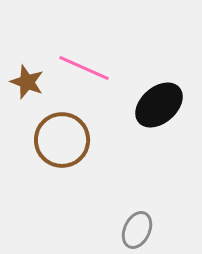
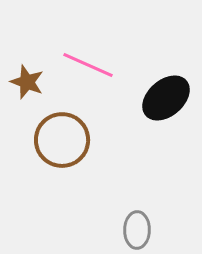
pink line: moved 4 px right, 3 px up
black ellipse: moved 7 px right, 7 px up
gray ellipse: rotated 24 degrees counterclockwise
